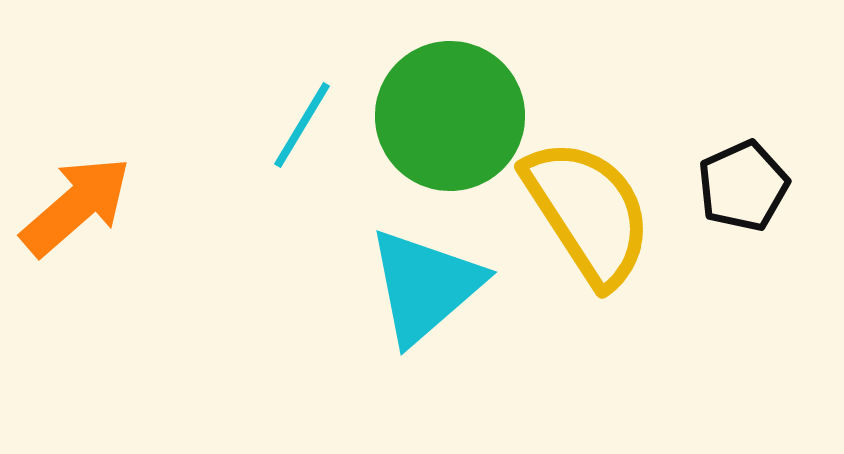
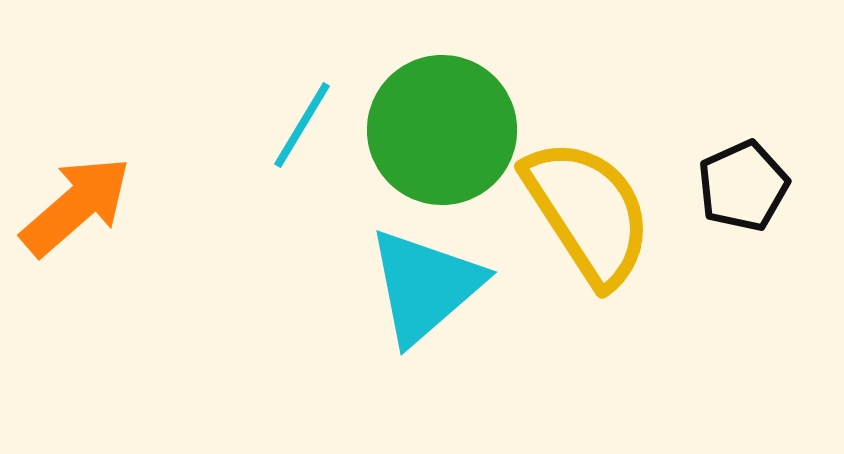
green circle: moved 8 px left, 14 px down
